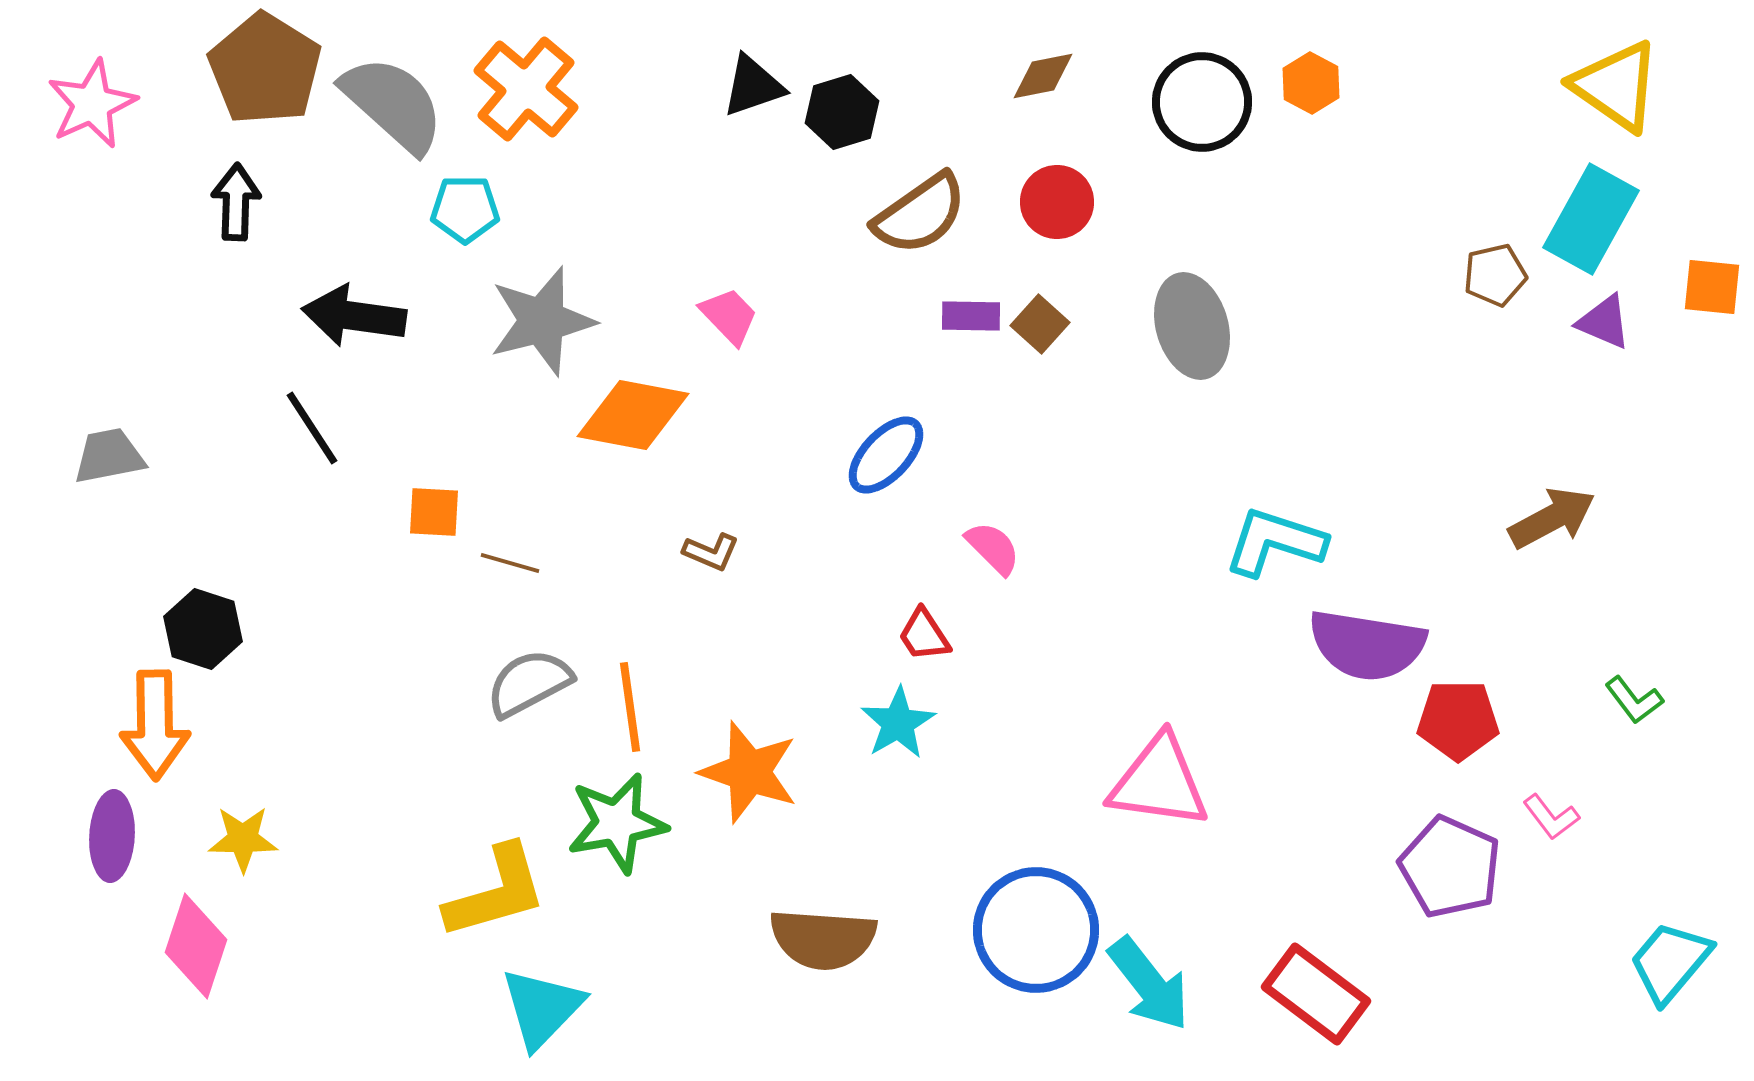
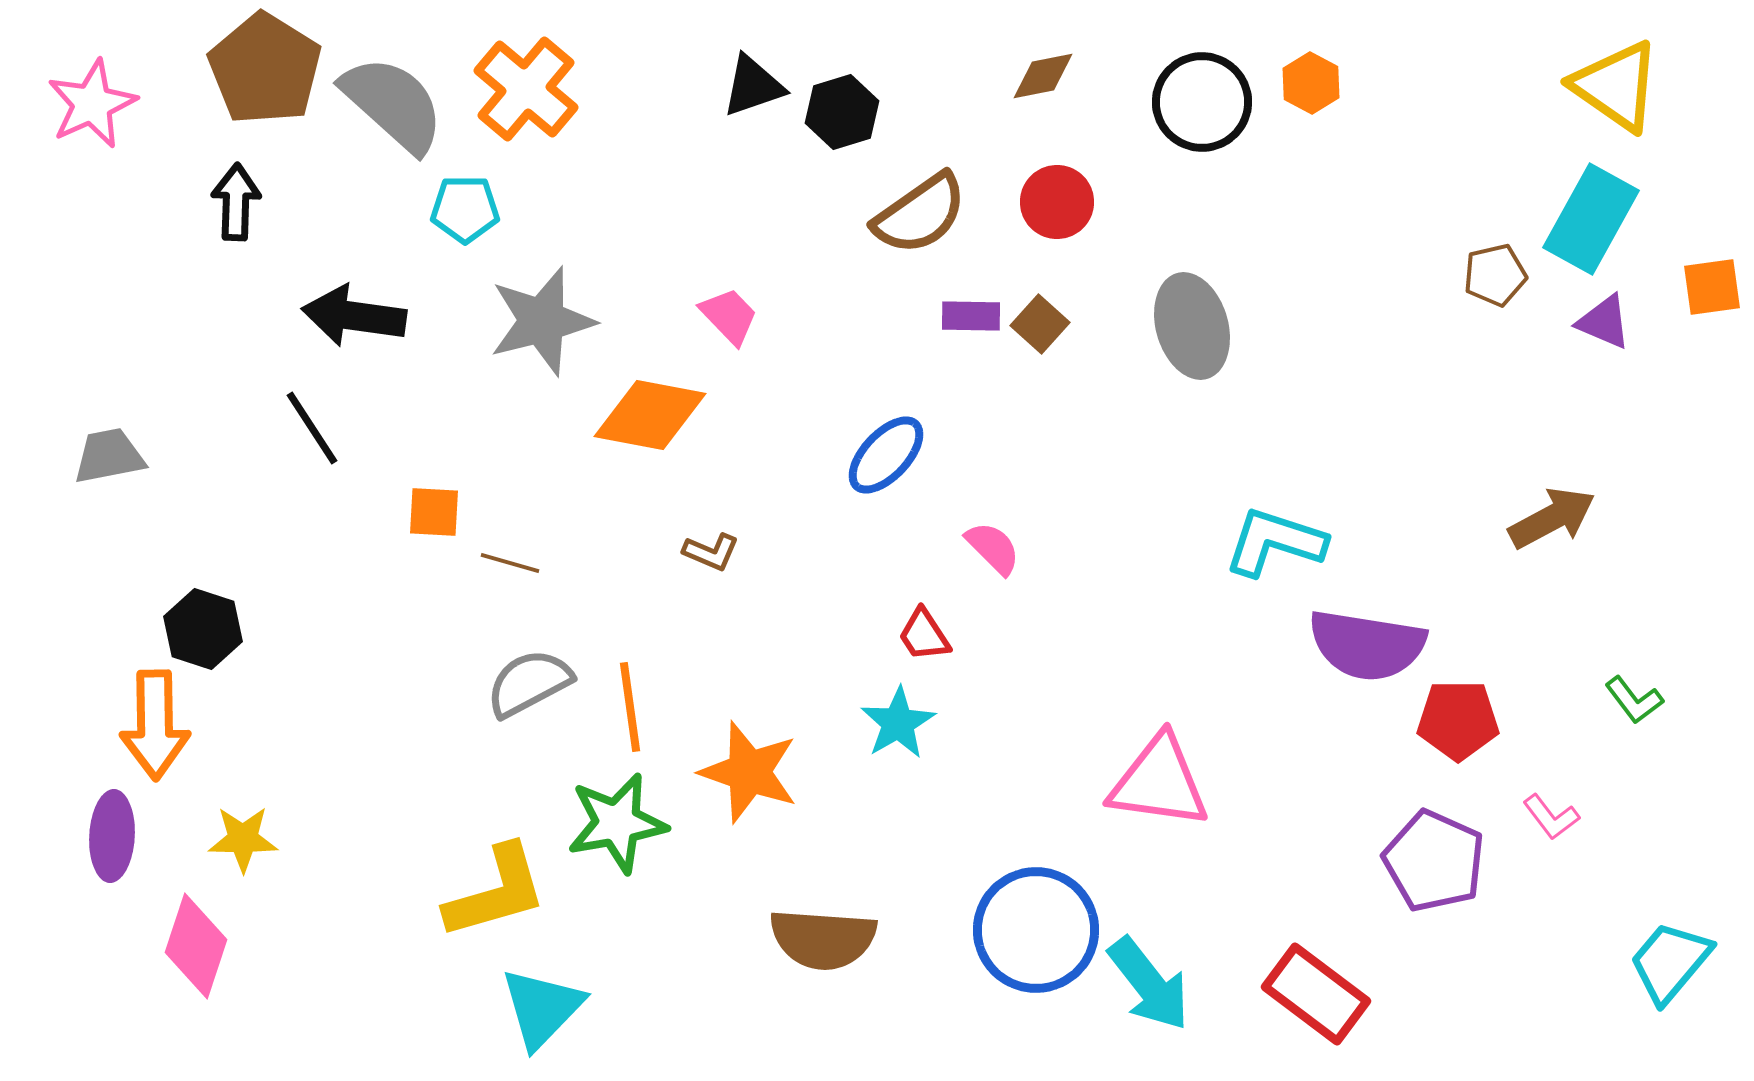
orange square at (1712, 287): rotated 14 degrees counterclockwise
orange diamond at (633, 415): moved 17 px right
purple pentagon at (1450, 867): moved 16 px left, 6 px up
